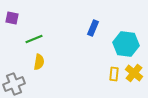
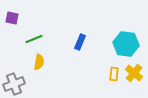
blue rectangle: moved 13 px left, 14 px down
